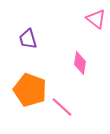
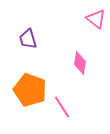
pink line: rotated 15 degrees clockwise
